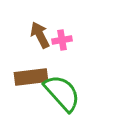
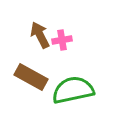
brown rectangle: rotated 36 degrees clockwise
green semicircle: moved 11 px right, 3 px up; rotated 60 degrees counterclockwise
